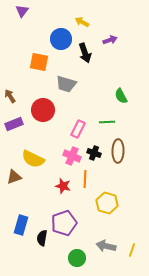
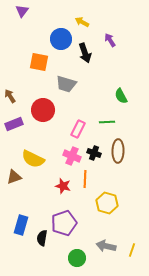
purple arrow: rotated 104 degrees counterclockwise
